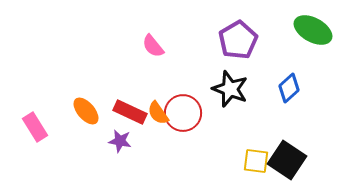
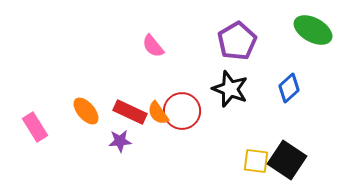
purple pentagon: moved 1 px left, 1 px down
red circle: moved 1 px left, 2 px up
purple star: rotated 15 degrees counterclockwise
